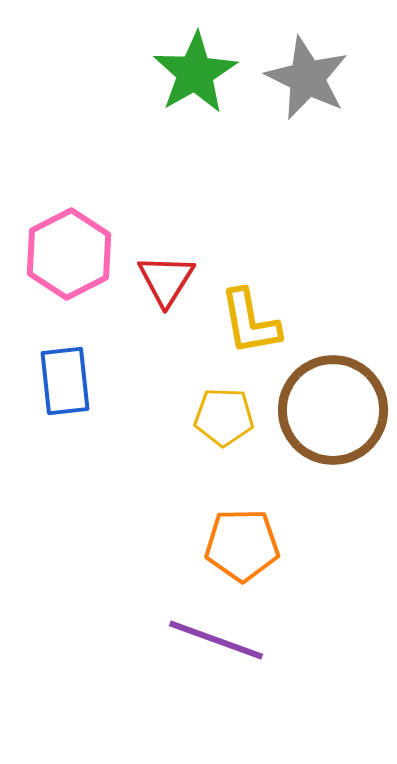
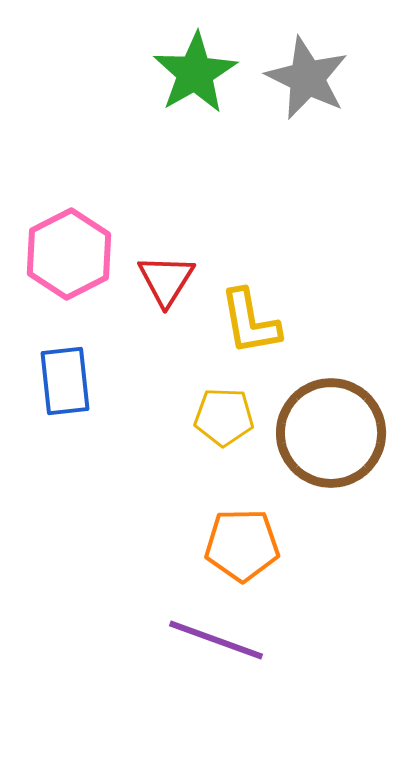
brown circle: moved 2 px left, 23 px down
